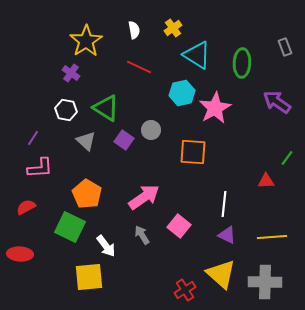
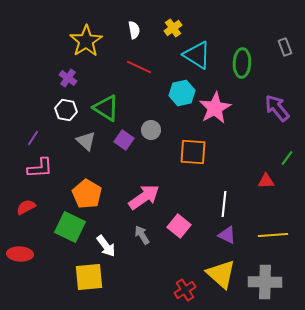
purple cross: moved 3 px left, 5 px down
purple arrow: moved 6 px down; rotated 16 degrees clockwise
yellow line: moved 1 px right, 2 px up
